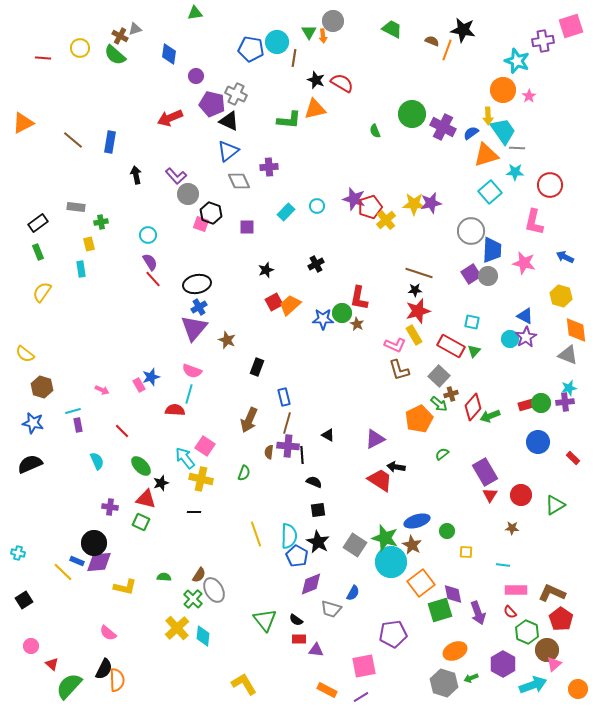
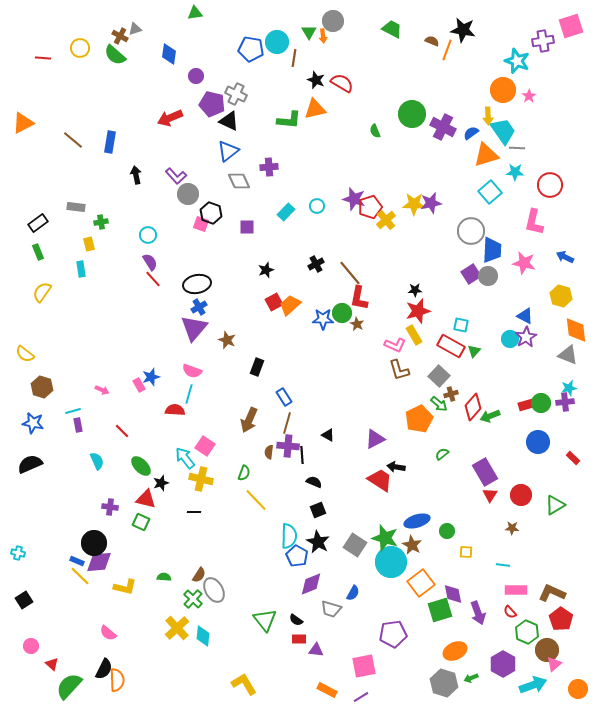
brown line at (419, 273): moved 69 px left; rotated 32 degrees clockwise
cyan square at (472, 322): moved 11 px left, 3 px down
blue rectangle at (284, 397): rotated 18 degrees counterclockwise
black square at (318, 510): rotated 14 degrees counterclockwise
yellow line at (256, 534): moved 34 px up; rotated 25 degrees counterclockwise
yellow line at (63, 572): moved 17 px right, 4 px down
